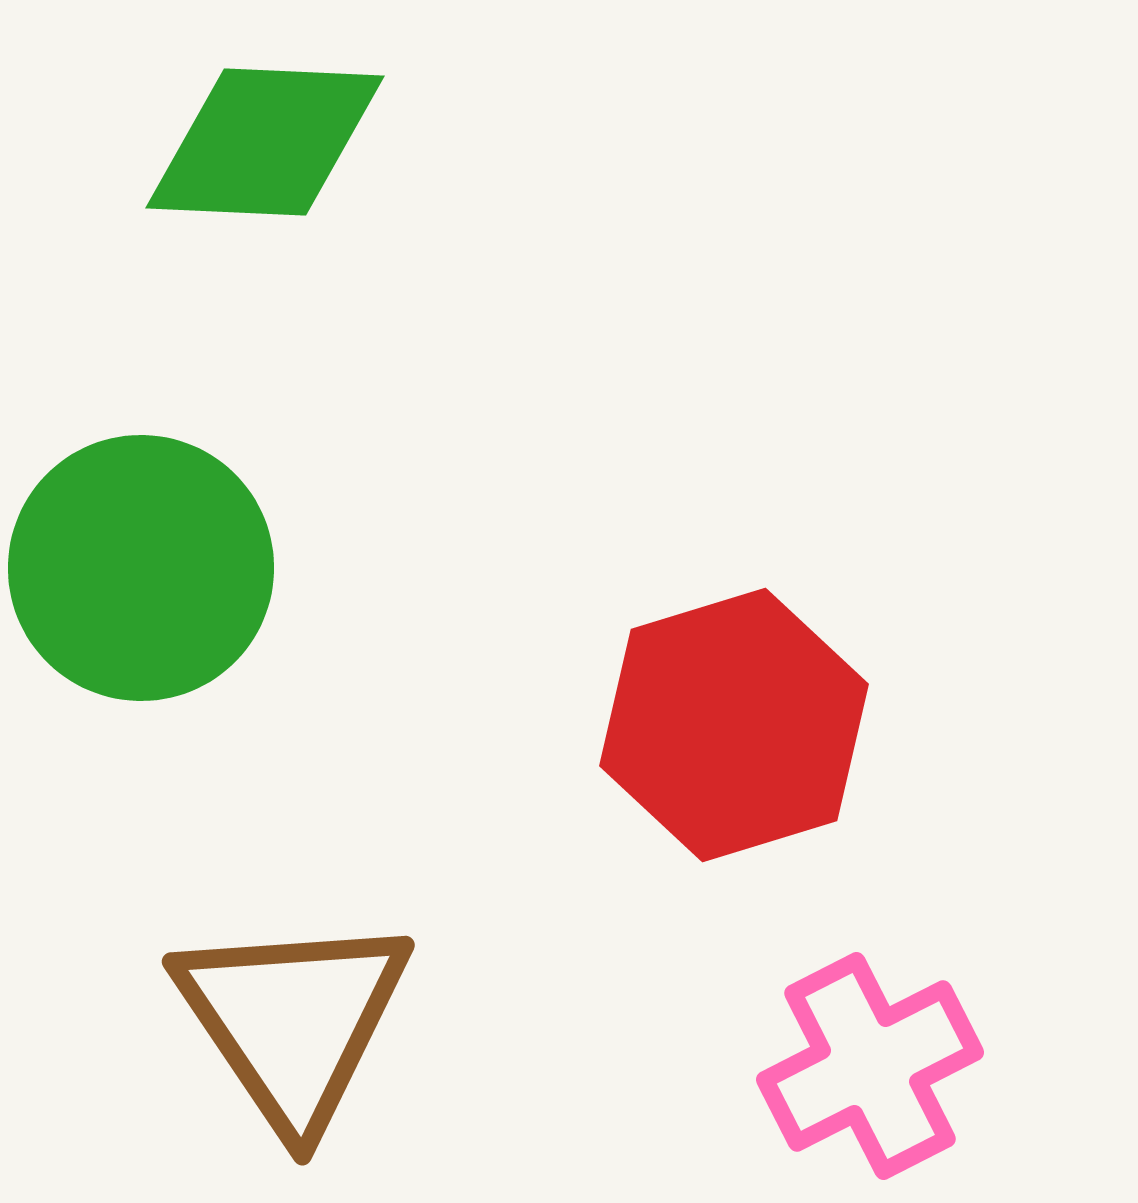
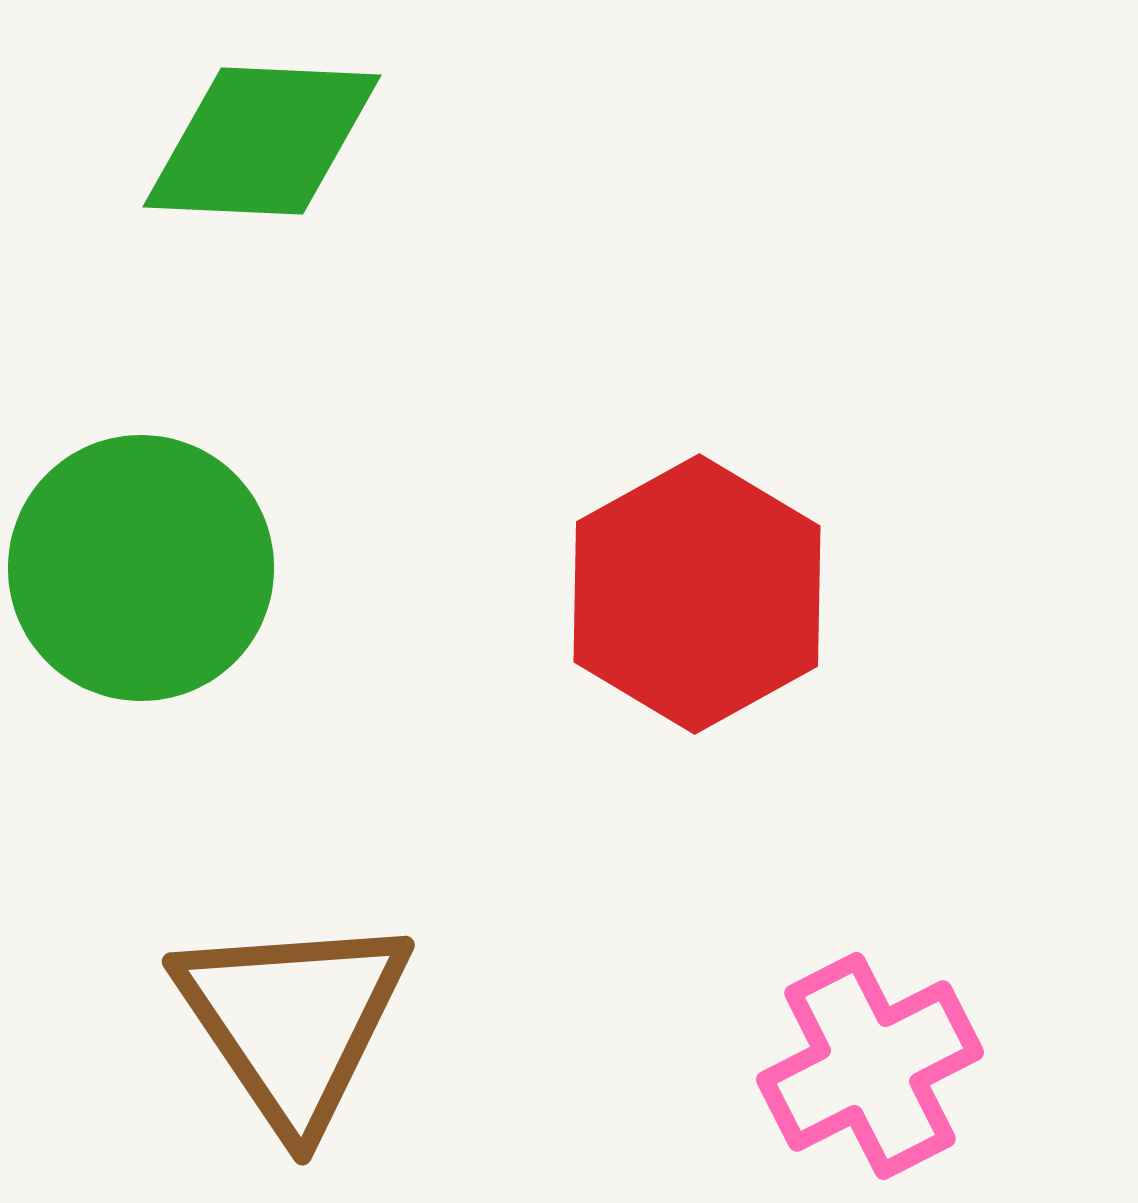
green diamond: moved 3 px left, 1 px up
red hexagon: moved 37 px left, 131 px up; rotated 12 degrees counterclockwise
